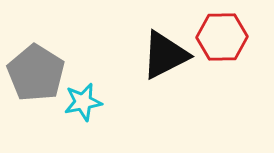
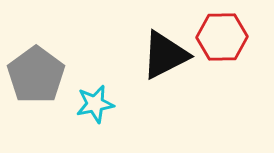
gray pentagon: moved 2 px down; rotated 4 degrees clockwise
cyan star: moved 12 px right, 2 px down
